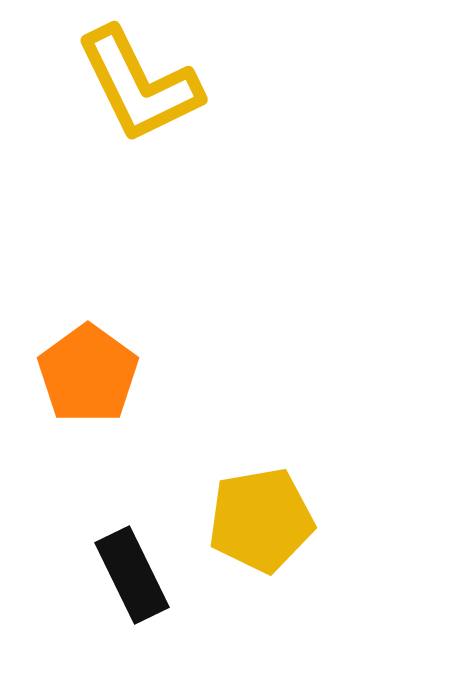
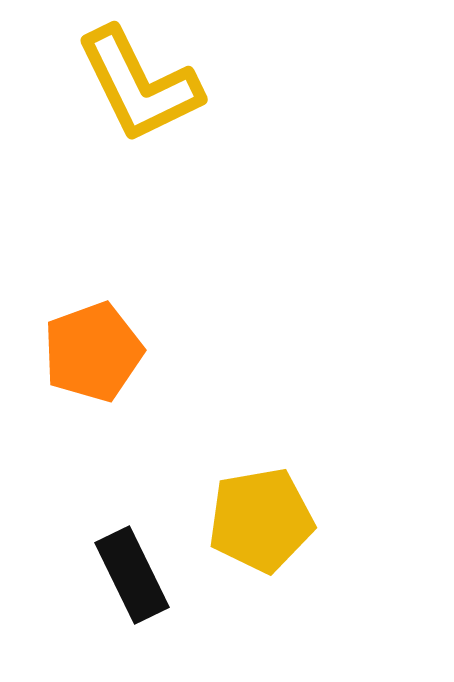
orange pentagon: moved 5 px right, 22 px up; rotated 16 degrees clockwise
